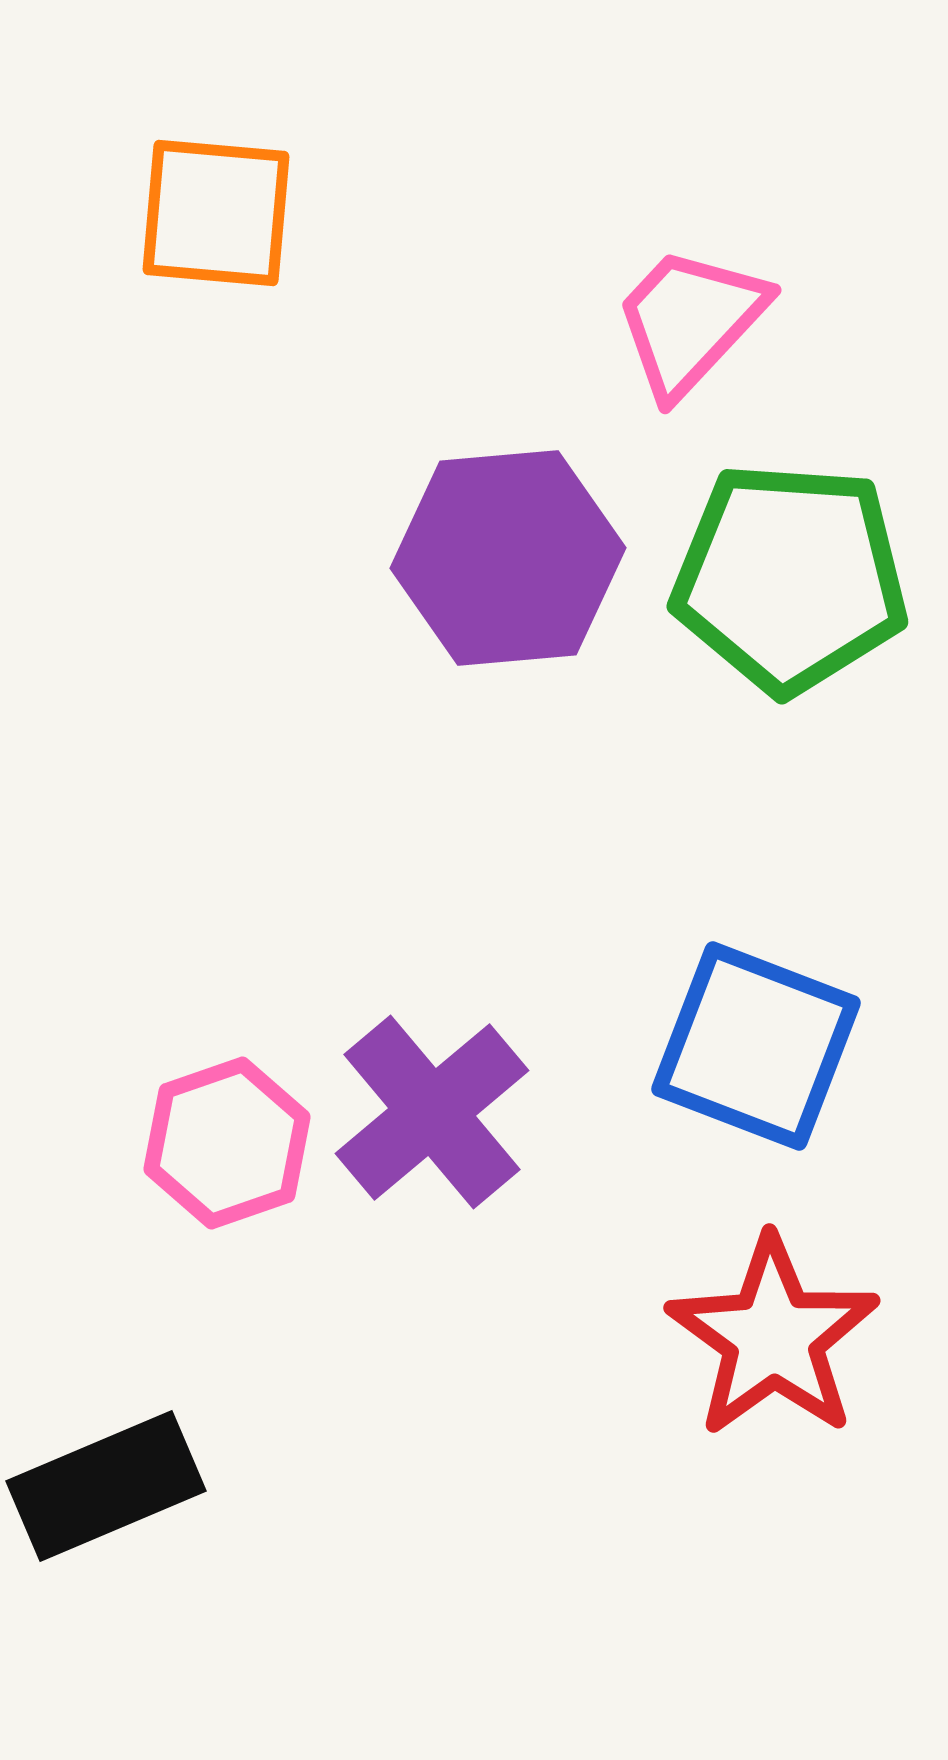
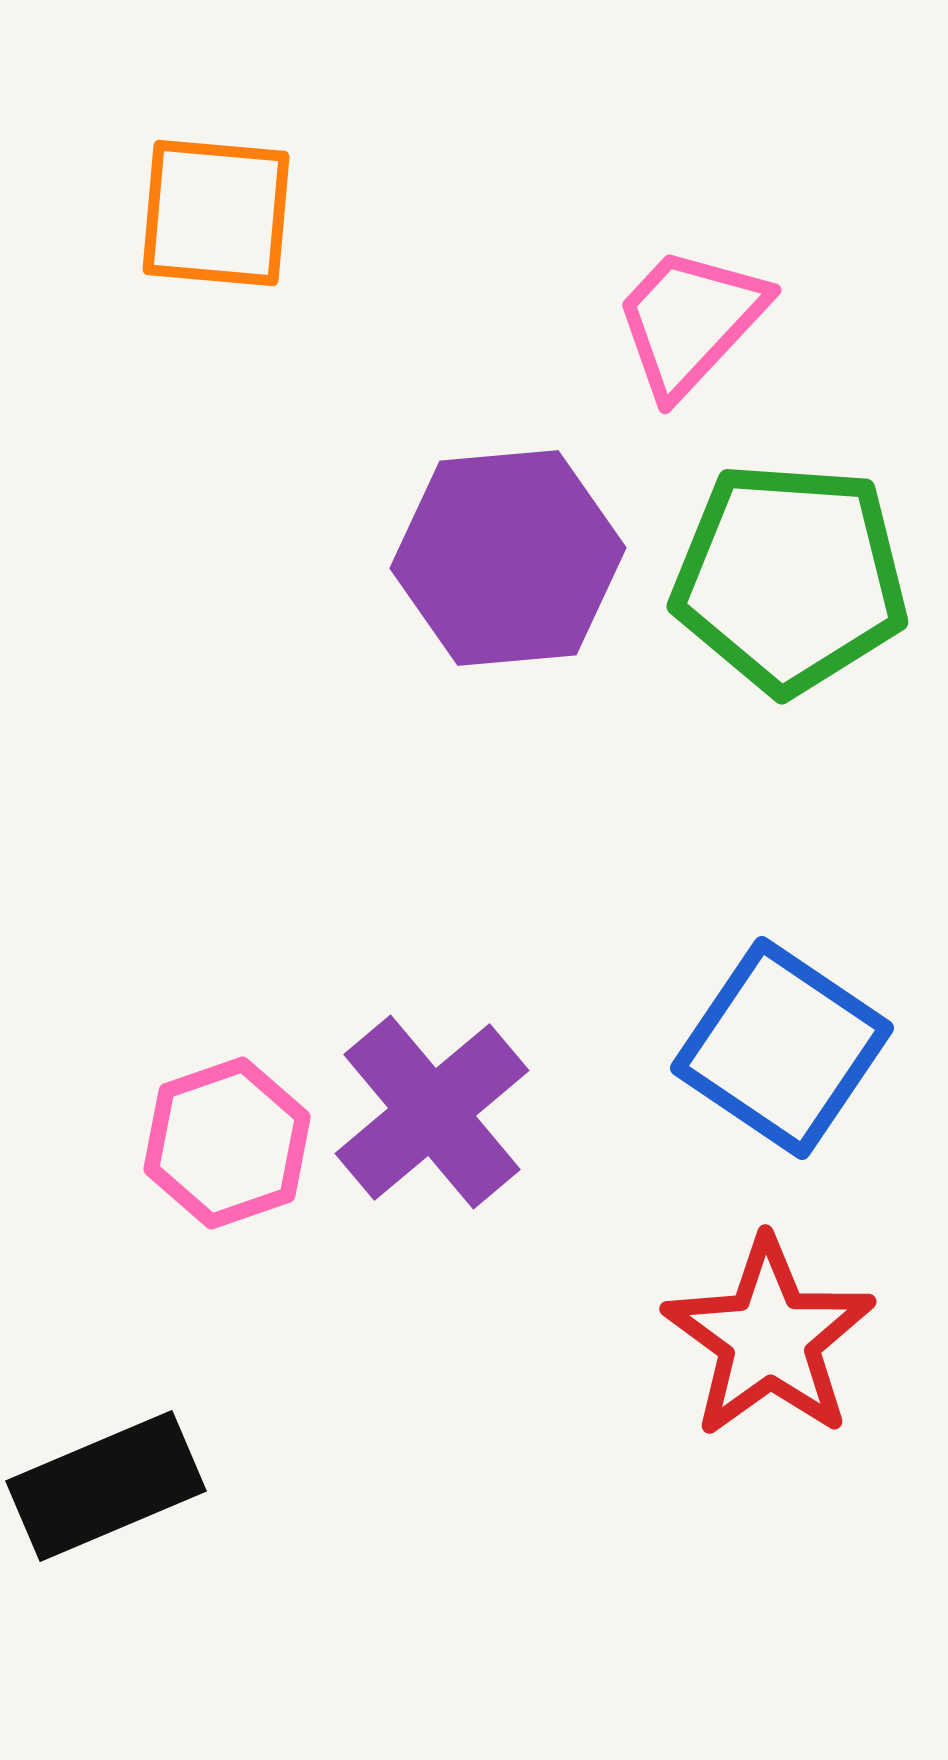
blue square: moved 26 px right, 2 px down; rotated 13 degrees clockwise
red star: moved 4 px left, 1 px down
